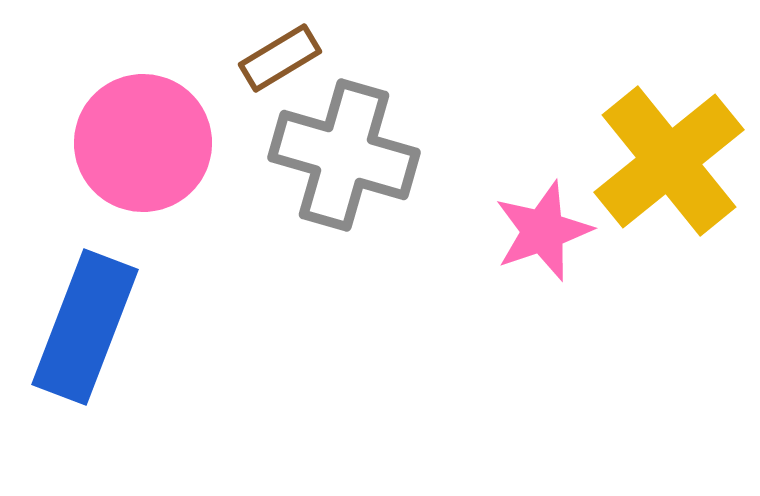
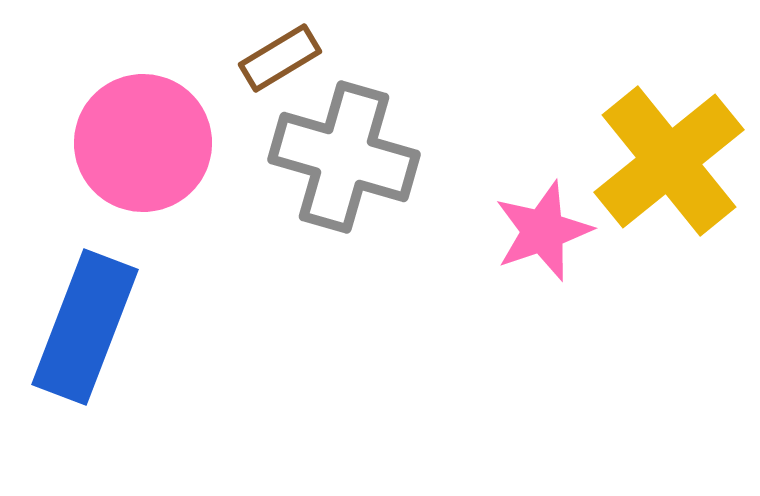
gray cross: moved 2 px down
